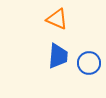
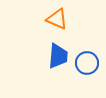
blue circle: moved 2 px left
